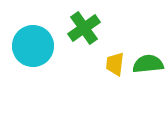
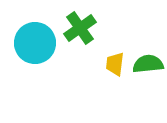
green cross: moved 4 px left
cyan circle: moved 2 px right, 3 px up
